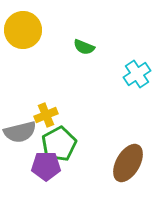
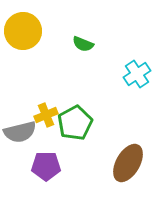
yellow circle: moved 1 px down
green semicircle: moved 1 px left, 3 px up
green pentagon: moved 16 px right, 21 px up
